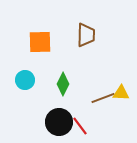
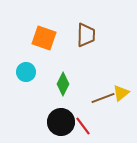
orange square: moved 4 px right, 4 px up; rotated 20 degrees clockwise
cyan circle: moved 1 px right, 8 px up
yellow triangle: rotated 42 degrees counterclockwise
black circle: moved 2 px right
red line: moved 3 px right
